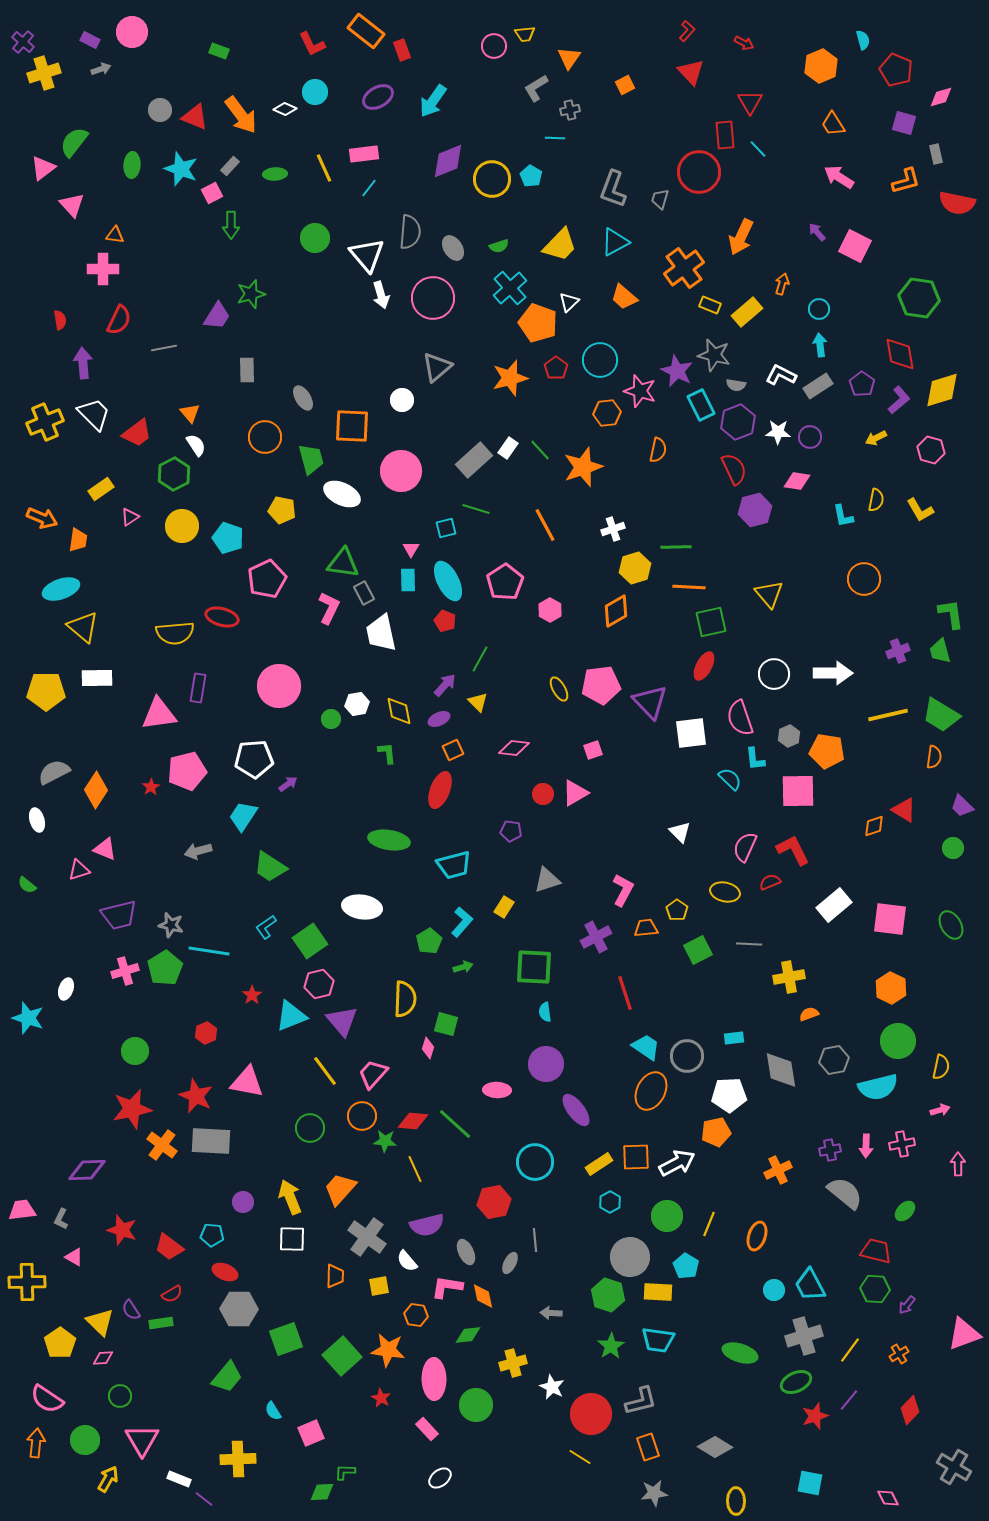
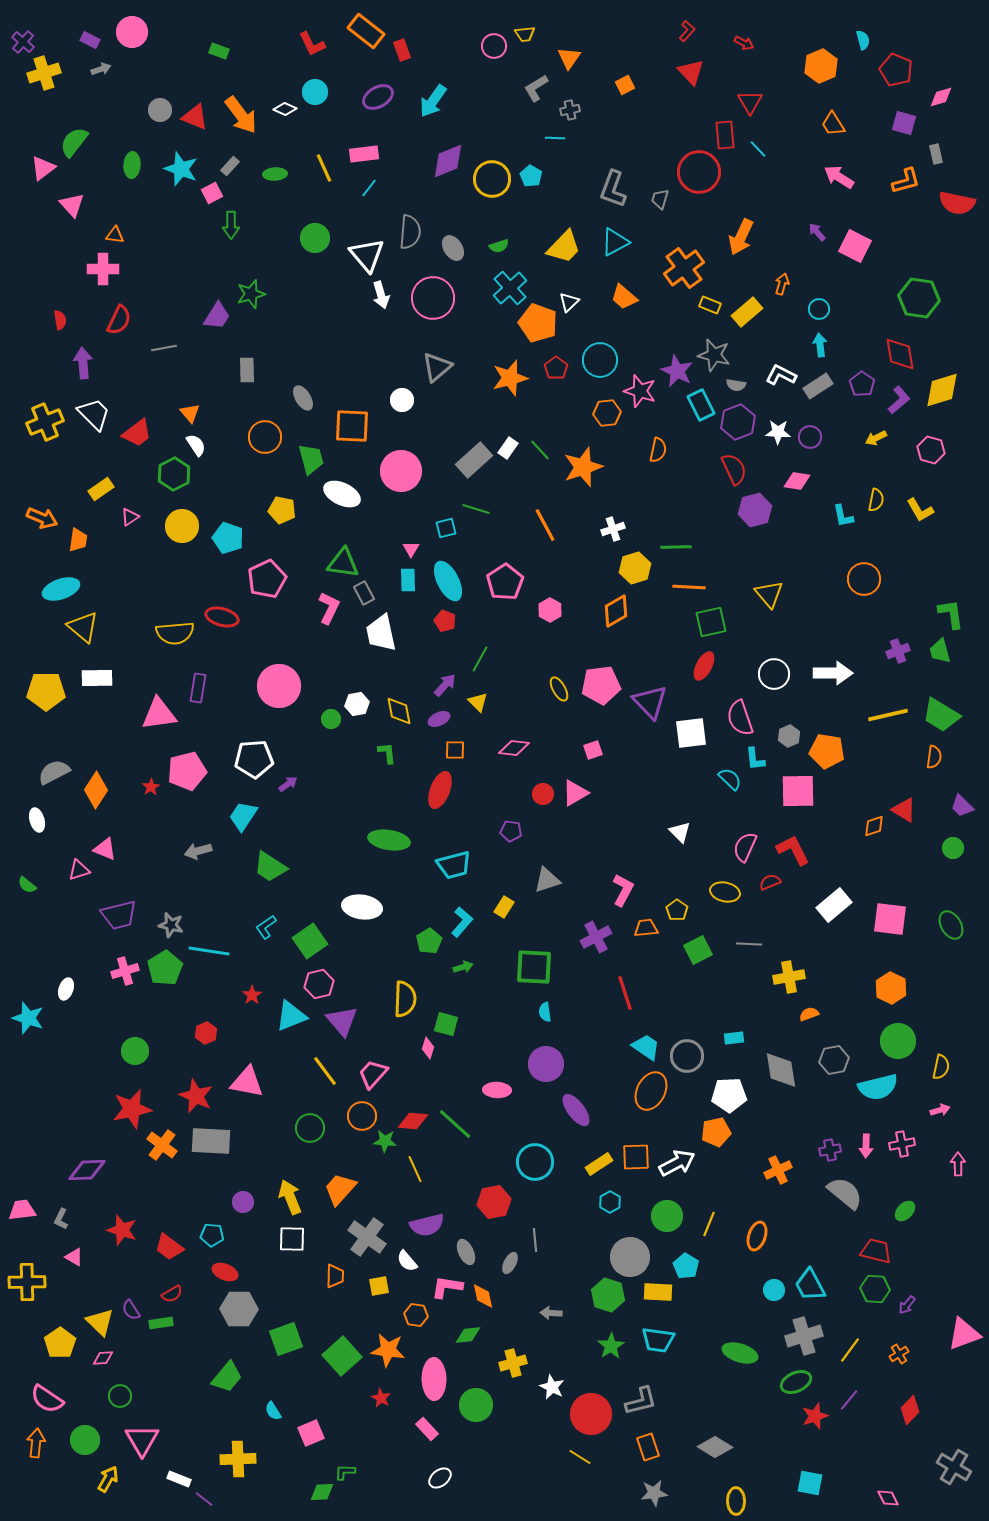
yellow trapezoid at (560, 245): moved 4 px right, 2 px down
orange square at (453, 750): moved 2 px right; rotated 25 degrees clockwise
